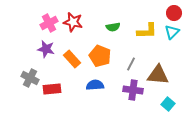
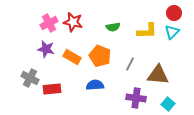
orange rectangle: moved 2 px up; rotated 18 degrees counterclockwise
gray line: moved 1 px left
purple cross: moved 3 px right, 8 px down
